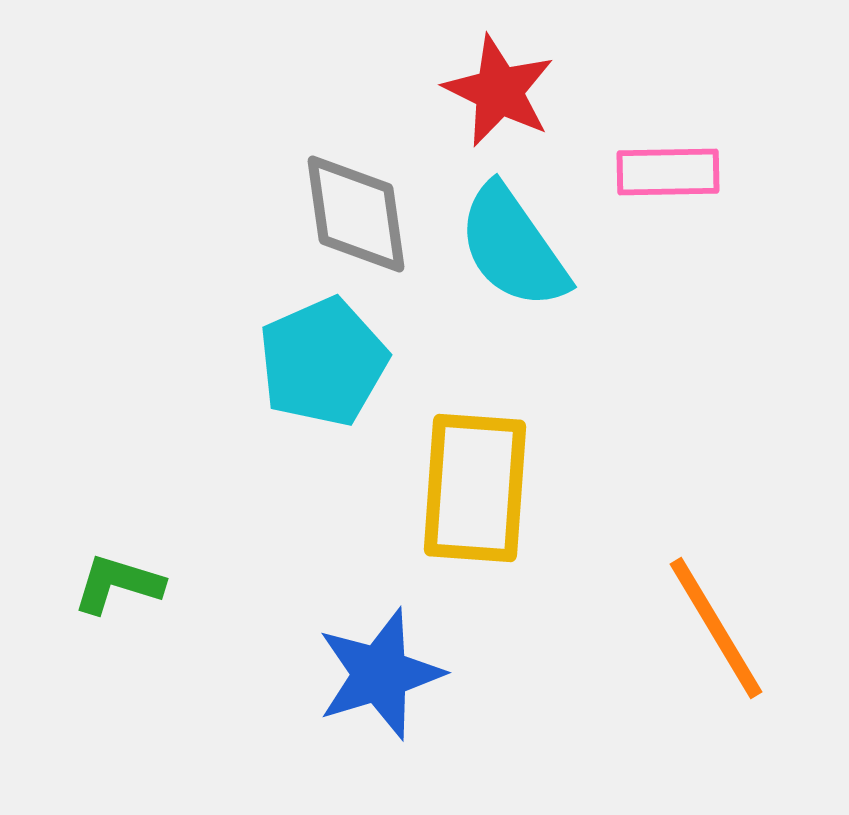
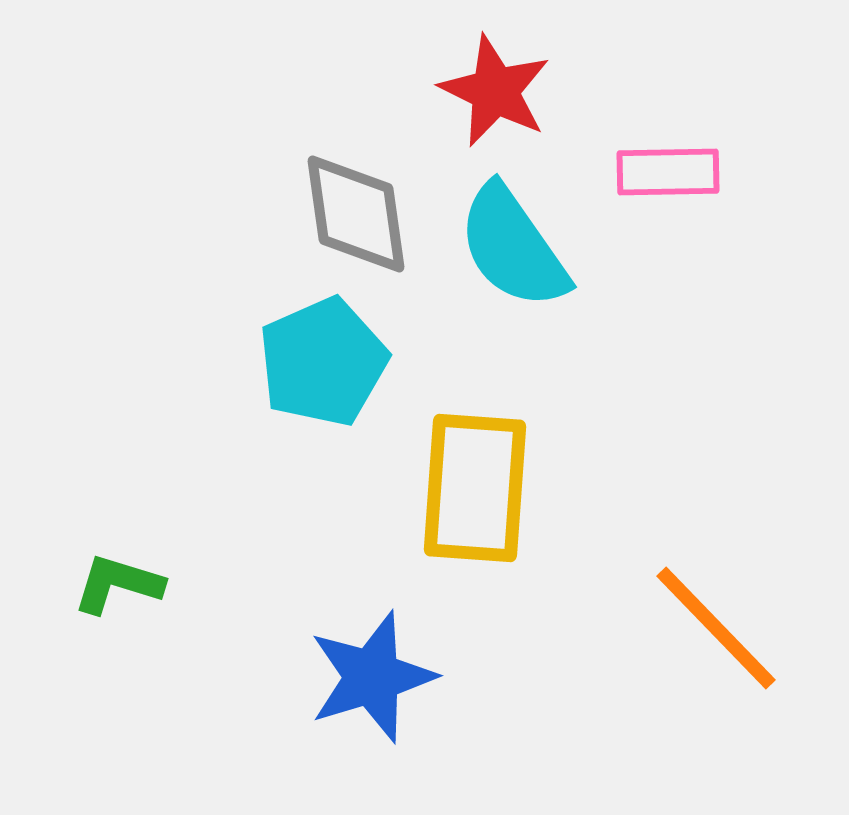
red star: moved 4 px left
orange line: rotated 13 degrees counterclockwise
blue star: moved 8 px left, 3 px down
